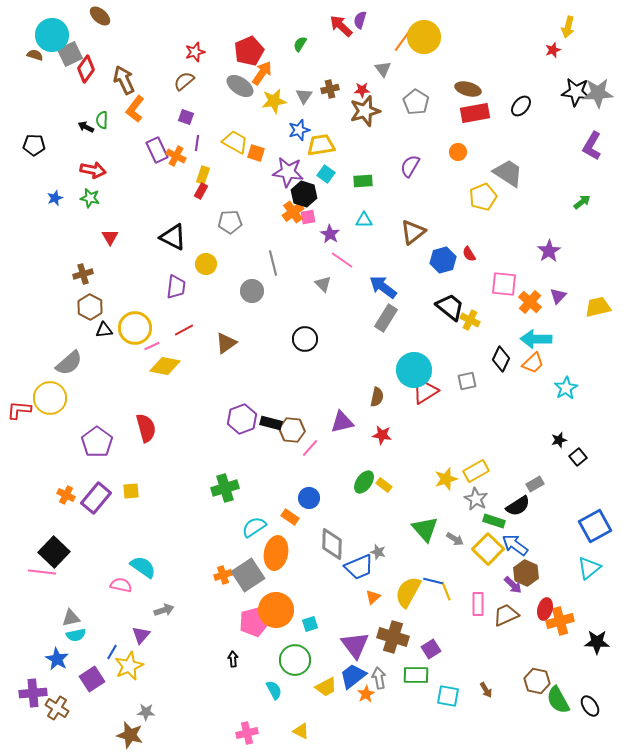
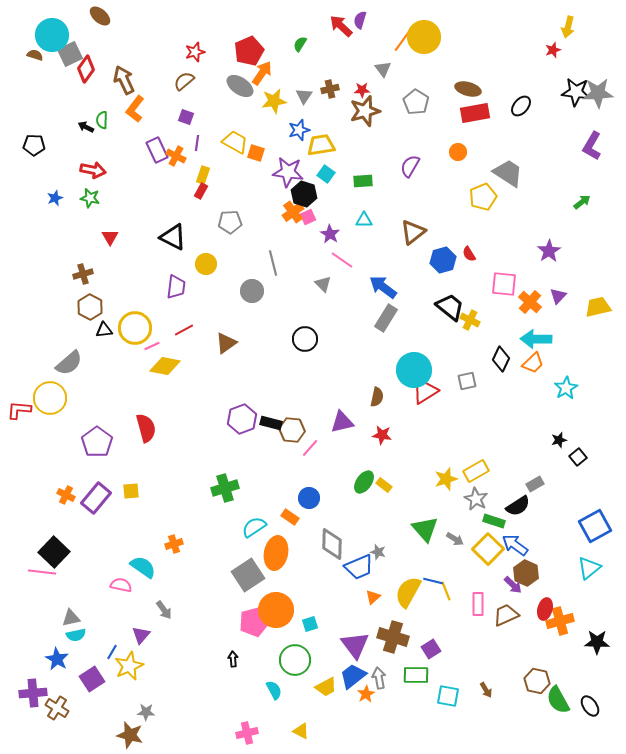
pink square at (308, 217): rotated 14 degrees counterclockwise
orange cross at (223, 575): moved 49 px left, 31 px up
gray arrow at (164, 610): rotated 72 degrees clockwise
